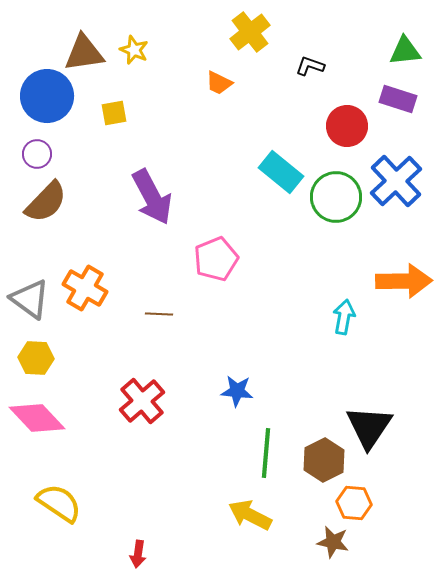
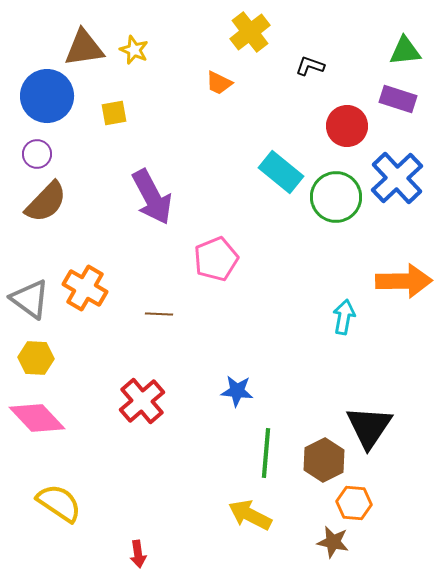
brown triangle: moved 5 px up
blue cross: moved 1 px right, 3 px up
red arrow: rotated 16 degrees counterclockwise
